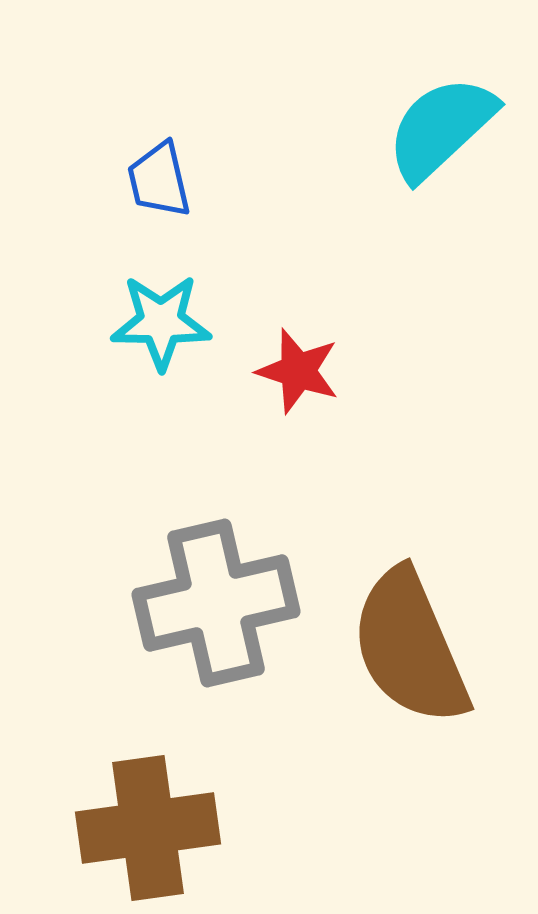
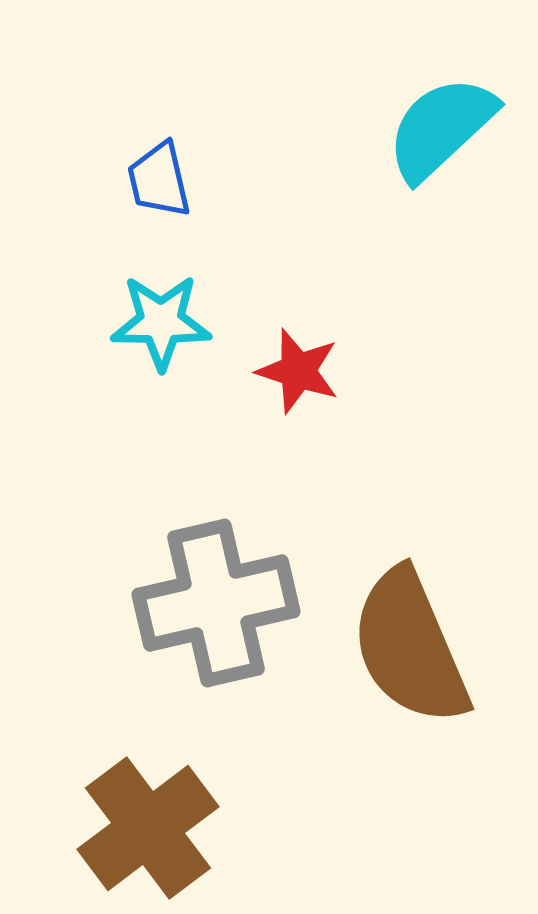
brown cross: rotated 29 degrees counterclockwise
